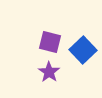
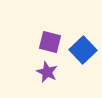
purple star: moved 2 px left; rotated 10 degrees counterclockwise
